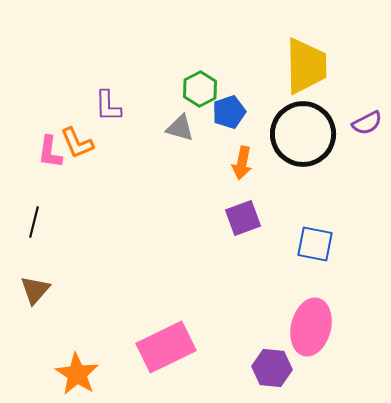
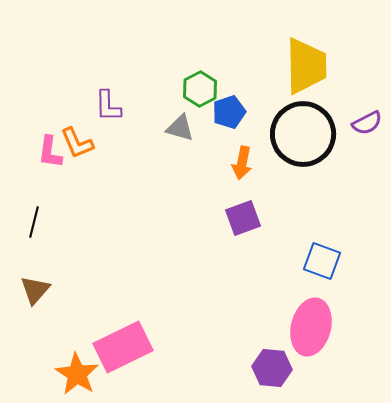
blue square: moved 7 px right, 17 px down; rotated 9 degrees clockwise
pink rectangle: moved 43 px left
